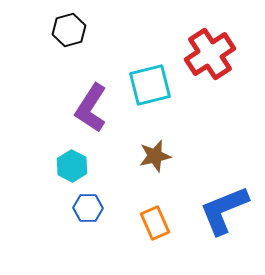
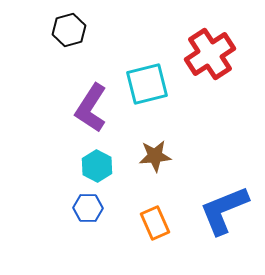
cyan square: moved 3 px left, 1 px up
brown star: rotated 8 degrees clockwise
cyan hexagon: moved 25 px right
